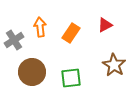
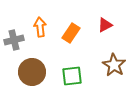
gray cross: rotated 18 degrees clockwise
green square: moved 1 px right, 2 px up
